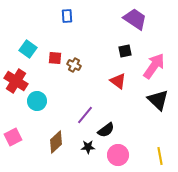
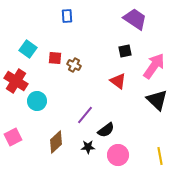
black triangle: moved 1 px left
